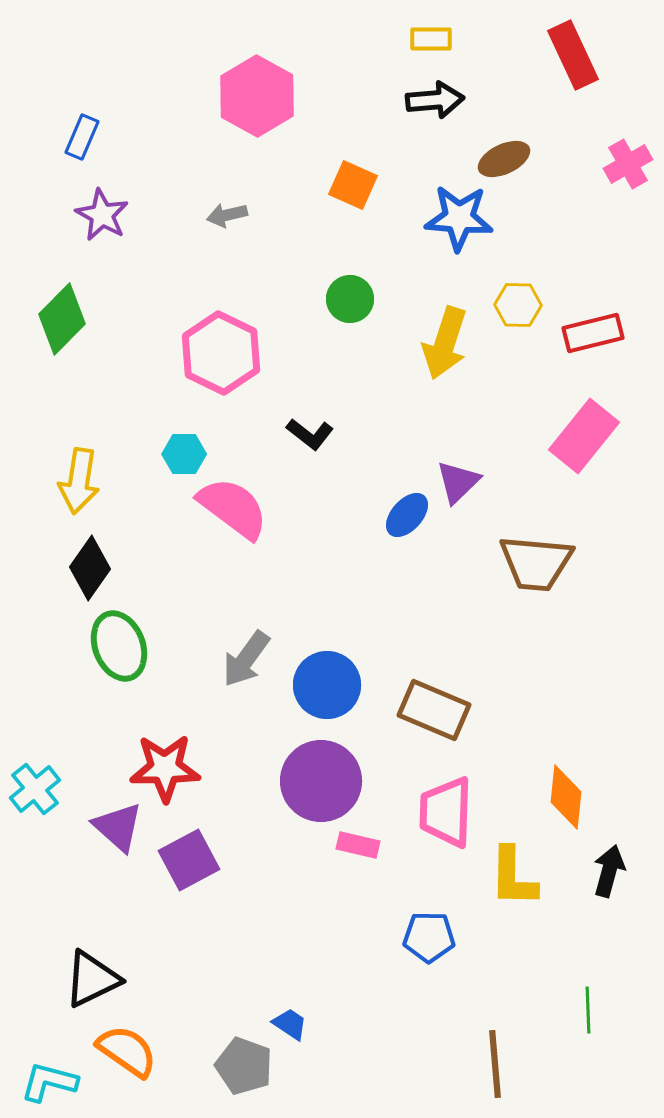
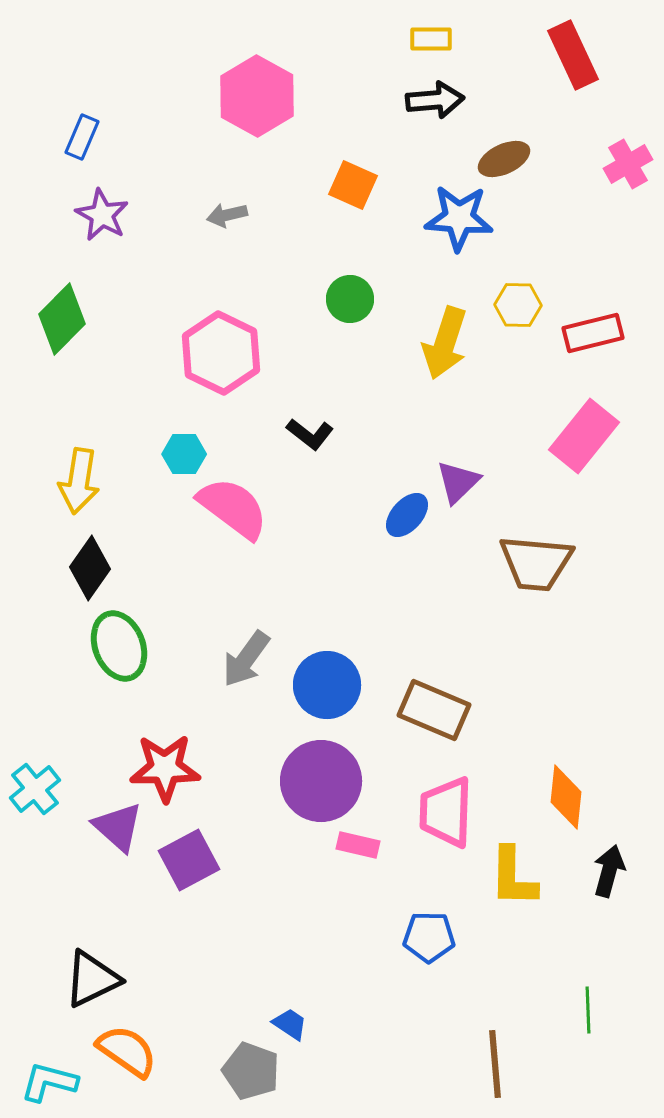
gray pentagon at (244, 1066): moved 7 px right, 5 px down
